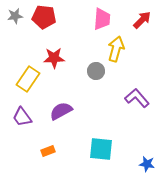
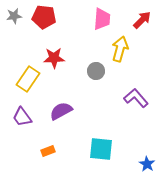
gray star: moved 1 px left
yellow arrow: moved 4 px right
purple L-shape: moved 1 px left
blue star: rotated 21 degrees clockwise
